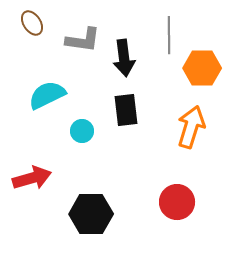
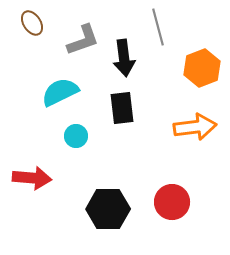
gray line: moved 11 px left, 8 px up; rotated 15 degrees counterclockwise
gray L-shape: rotated 27 degrees counterclockwise
orange hexagon: rotated 21 degrees counterclockwise
cyan semicircle: moved 13 px right, 3 px up
black rectangle: moved 4 px left, 2 px up
orange arrow: moved 4 px right; rotated 66 degrees clockwise
cyan circle: moved 6 px left, 5 px down
red arrow: rotated 21 degrees clockwise
red circle: moved 5 px left
black hexagon: moved 17 px right, 5 px up
